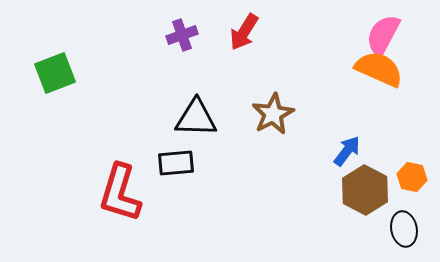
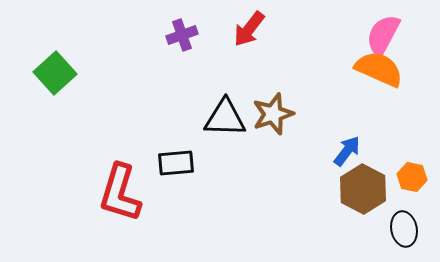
red arrow: moved 5 px right, 3 px up; rotated 6 degrees clockwise
green square: rotated 21 degrees counterclockwise
brown star: rotated 9 degrees clockwise
black triangle: moved 29 px right
brown hexagon: moved 2 px left, 1 px up
